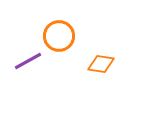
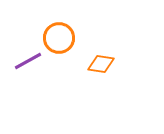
orange circle: moved 2 px down
